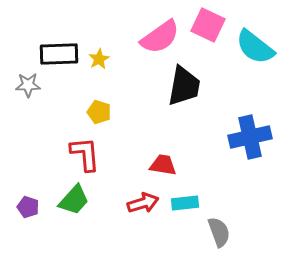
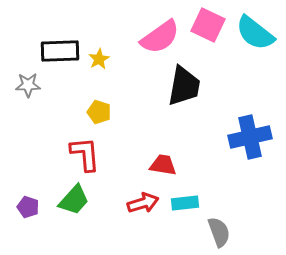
cyan semicircle: moved 14 px up
black rectangle: moved 1 px right, 3 px up
